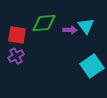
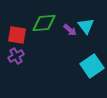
purple arrow: rotated 40 degrees clockwise
